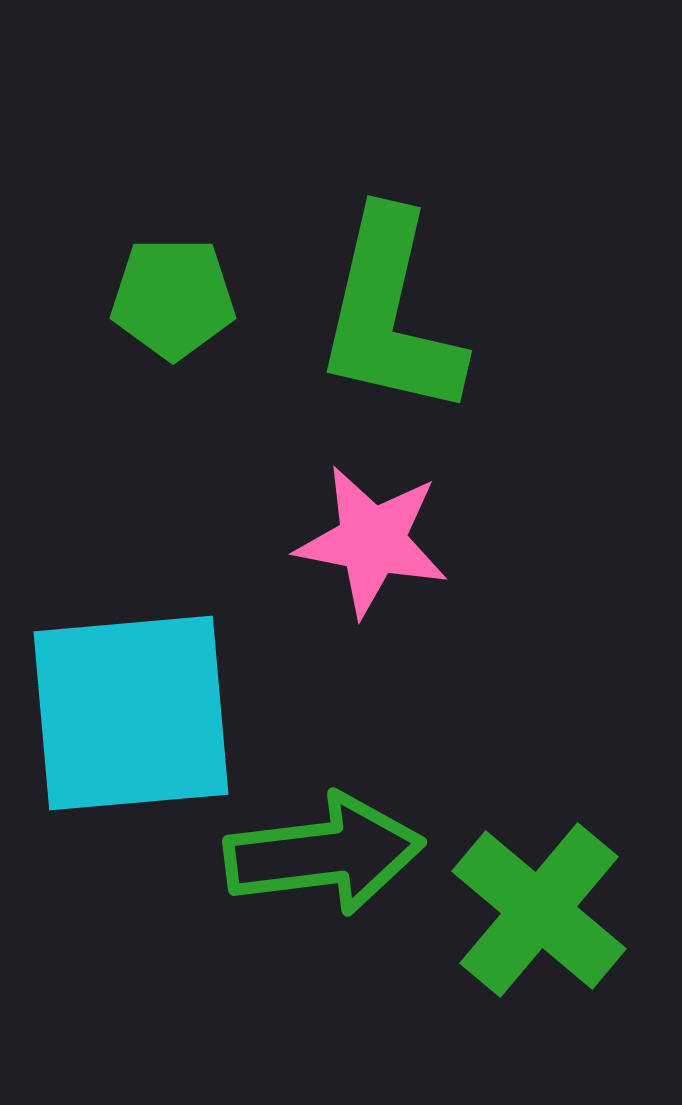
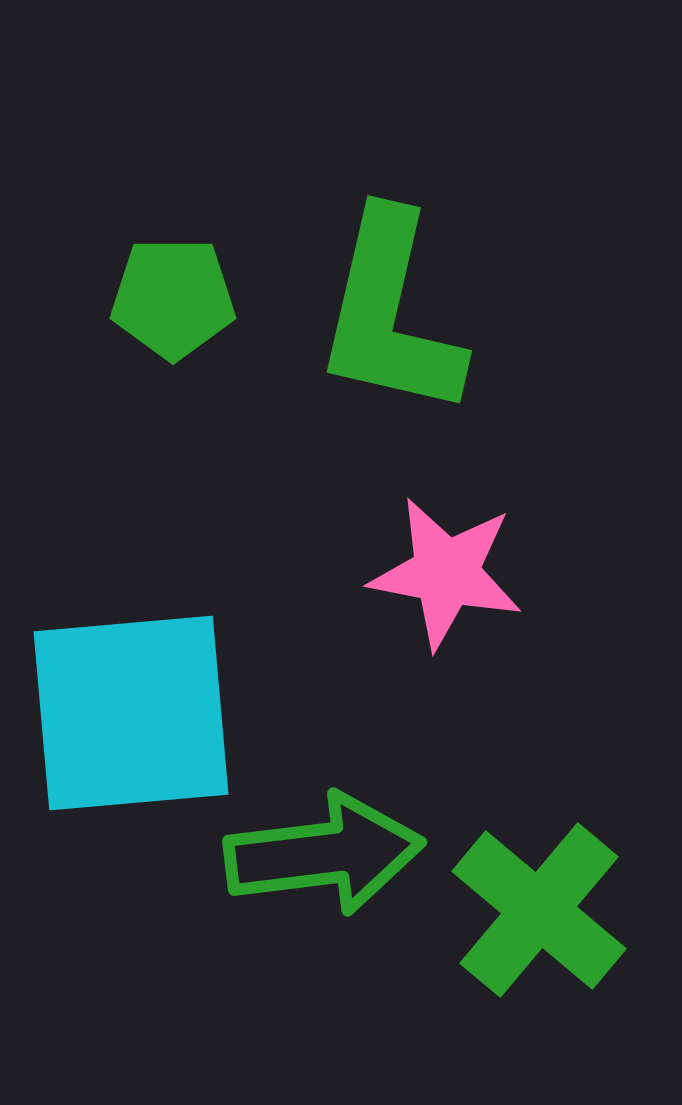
pink star: moved 74 px right, 32 px down
